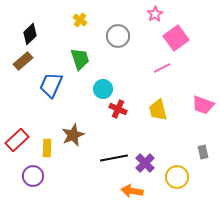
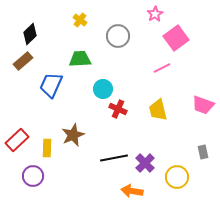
green trapezoid: rotated 75 degrees counterclockwise
